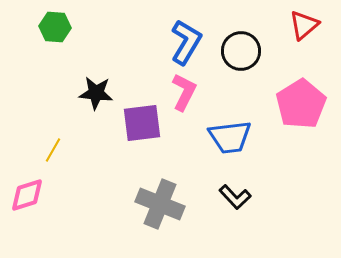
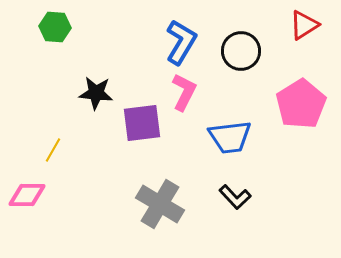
red triangle: rotated 8 degrees clockwise
blue L-shape: moved 5 px left
pink diamond: rotated 18 degrees clockwise
gray cross: rotated 9 degrees clockwise
